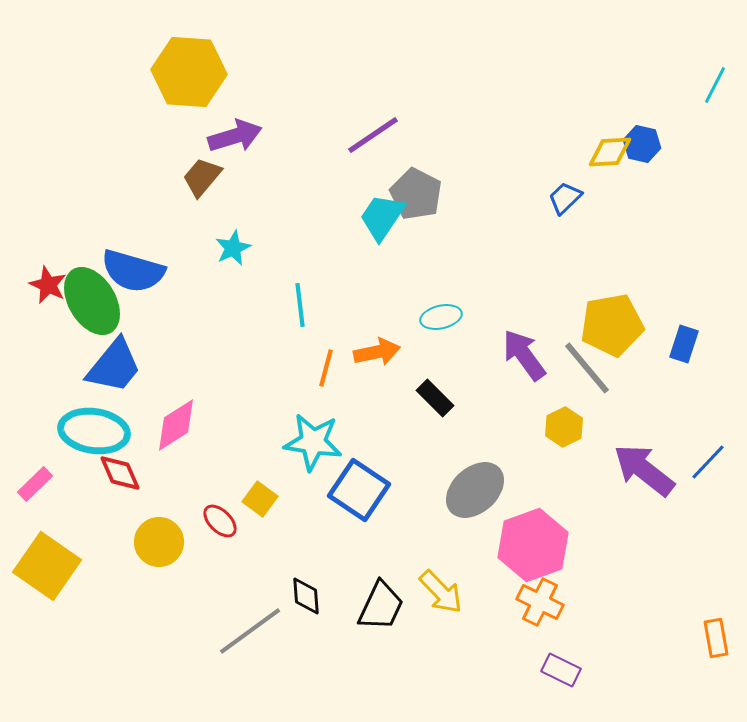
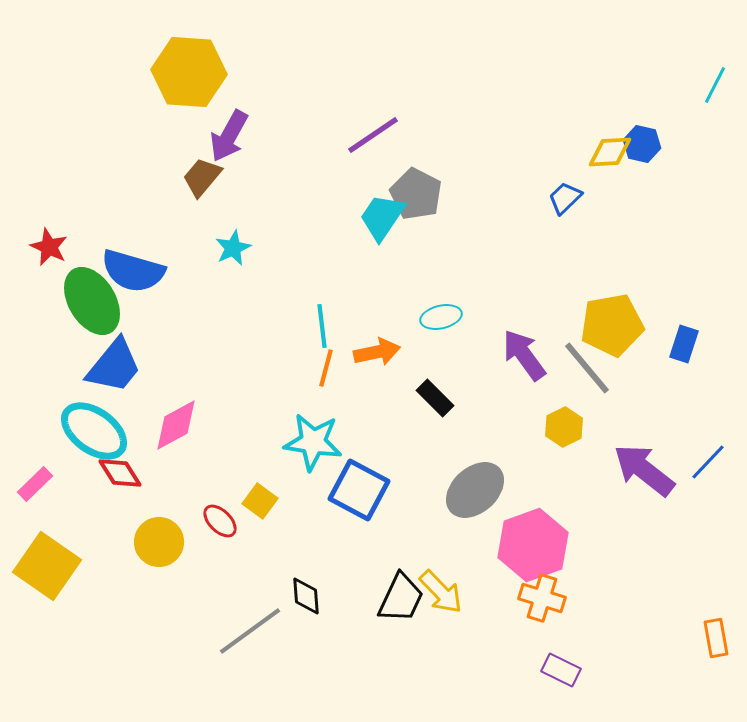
purple arrow at (235, 136): moved 6 px left; rotated 136 degrees clockwise
red star at (48, 285): moved 1 px right, 38 px up
cyan line at (300, 305): moved 22 px right, 21 px down
pink diamond at (176, 425): rotated 4 degrees clockwise
cyan ellipse at (94, 431): rotated 28 degrees clockwise
red diamond at (120, 473): rotated 9 degrees counterclockwise
blue square at (359, 490): rotated 6 degrees counterclockwise
yellow square at (260, 499): moved 2 px down
orange cross at (540, 602): moved 2 px right, 4 px up; rotated 9 degrees counterclockwise
black trapezoid at (381, 606): moved 20 px right, 8 px up
